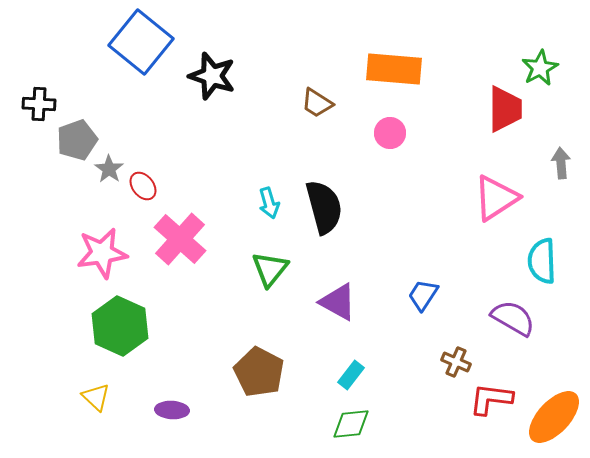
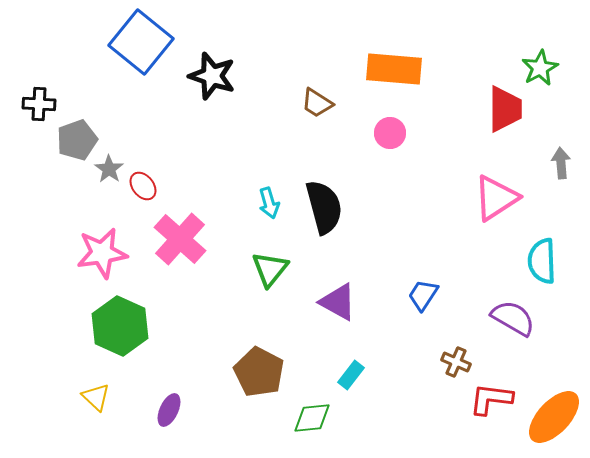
purple ellipse: moved 3 px left; rotated 68 degrees counterclockwise
green diamond: moved 39 px left, 6 px up
